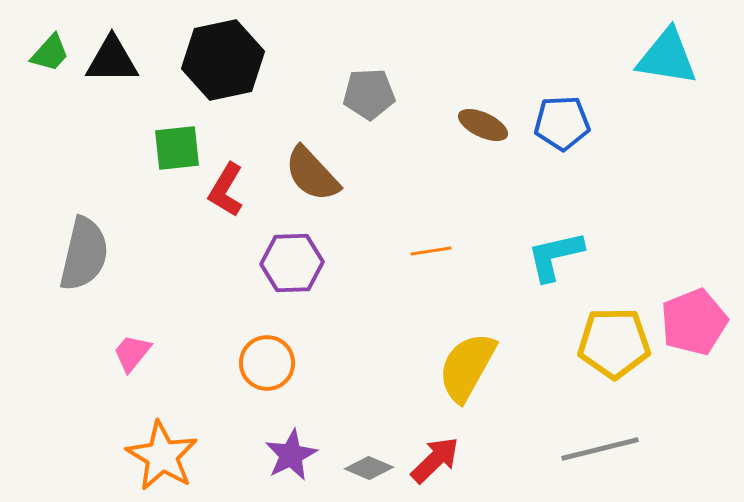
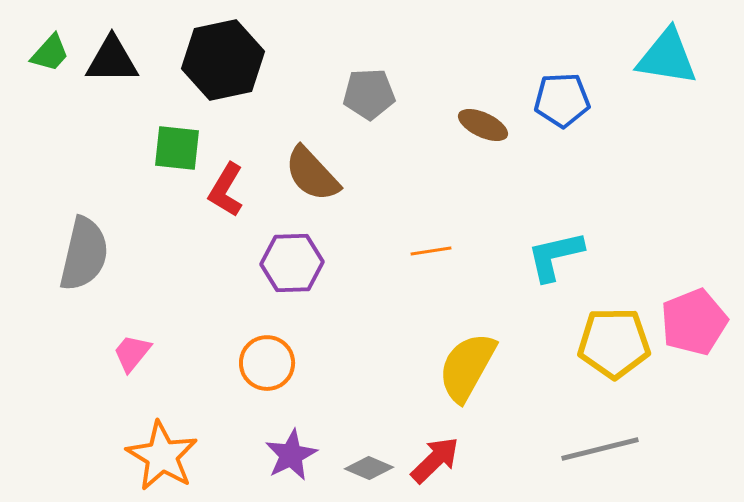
blue pentagon: moved 23 px up
green square: rotated 12 degrees clockwise
